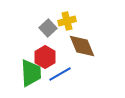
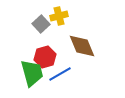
yellow cross: moved 8 px left, 5 px up
gray square: moved 7 px left, 4 px up
red hexagon: rotated 15 degrees clockwise
green trapezoid: moved 1 px right; rotated 12 degrees counterclockwise
